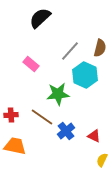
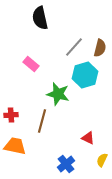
black semicircle: rotated 60 degrees counterclockwise
gray line: moved 4 px right, 4 px up
cyan hexagon: rotated 20 degrees clockwise
green star: rotated 20 degrees clockwise
brown line: moved 4 px down; rotated 70 degrees clockwise
blue cross: moved 33 px down
red triangle: moved 6 px left, 2 px down
